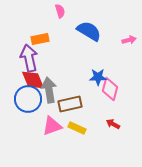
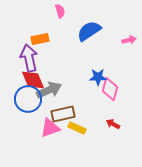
blue semicircle: rotated 65 degrees counterclockwise
gray arrow: rotated 75 degrees clockwise
brown rectangle: moved 7 px left, 10 px down
pink triangle: moved 2 px left, 2 px down
